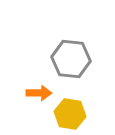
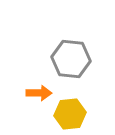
yellow hexagon: rotated 16 degrees counterclockwise
